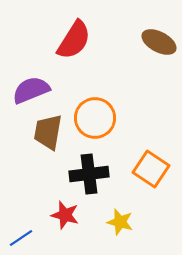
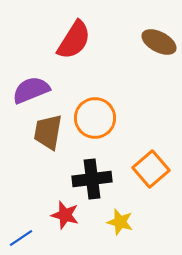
orange square: rotated 15 degrees clockwise
black cross: moved 3 px right, 5 px down
